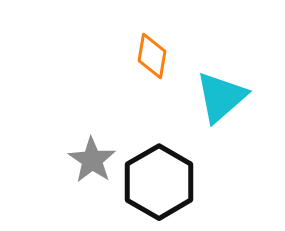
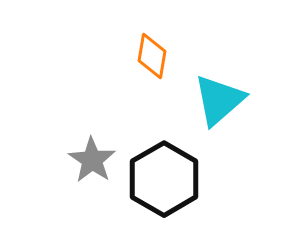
cyan triangle: moved 2 px left, 3 px down
black hexagon: moved 5 px right, 3 px up
